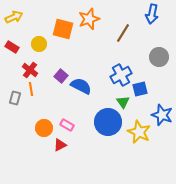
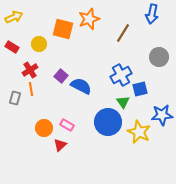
red cross: rotated 21 degrees clockwise
blue star: rotated 25 degrees counterclockwise
red triangle: rotated 16 degrees counterclockwise
